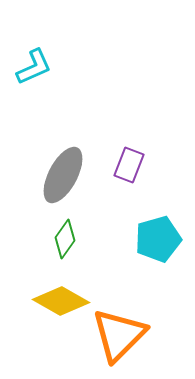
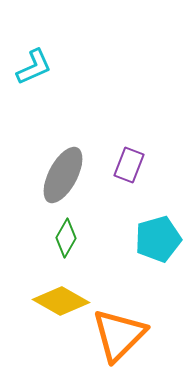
green diamond: moved 1 px right, 1 px up; rotated 6 degrees counterclockwise
